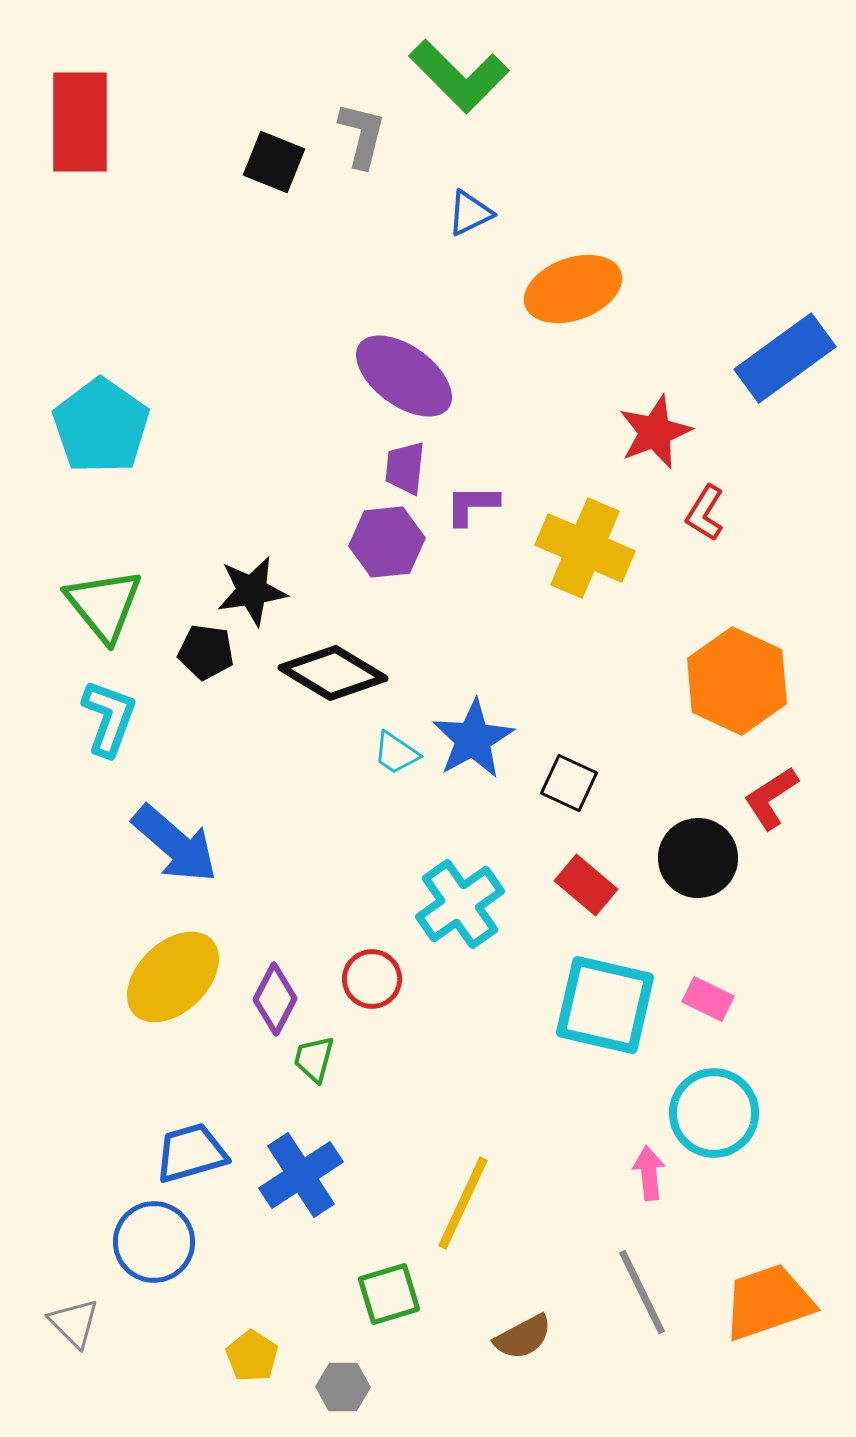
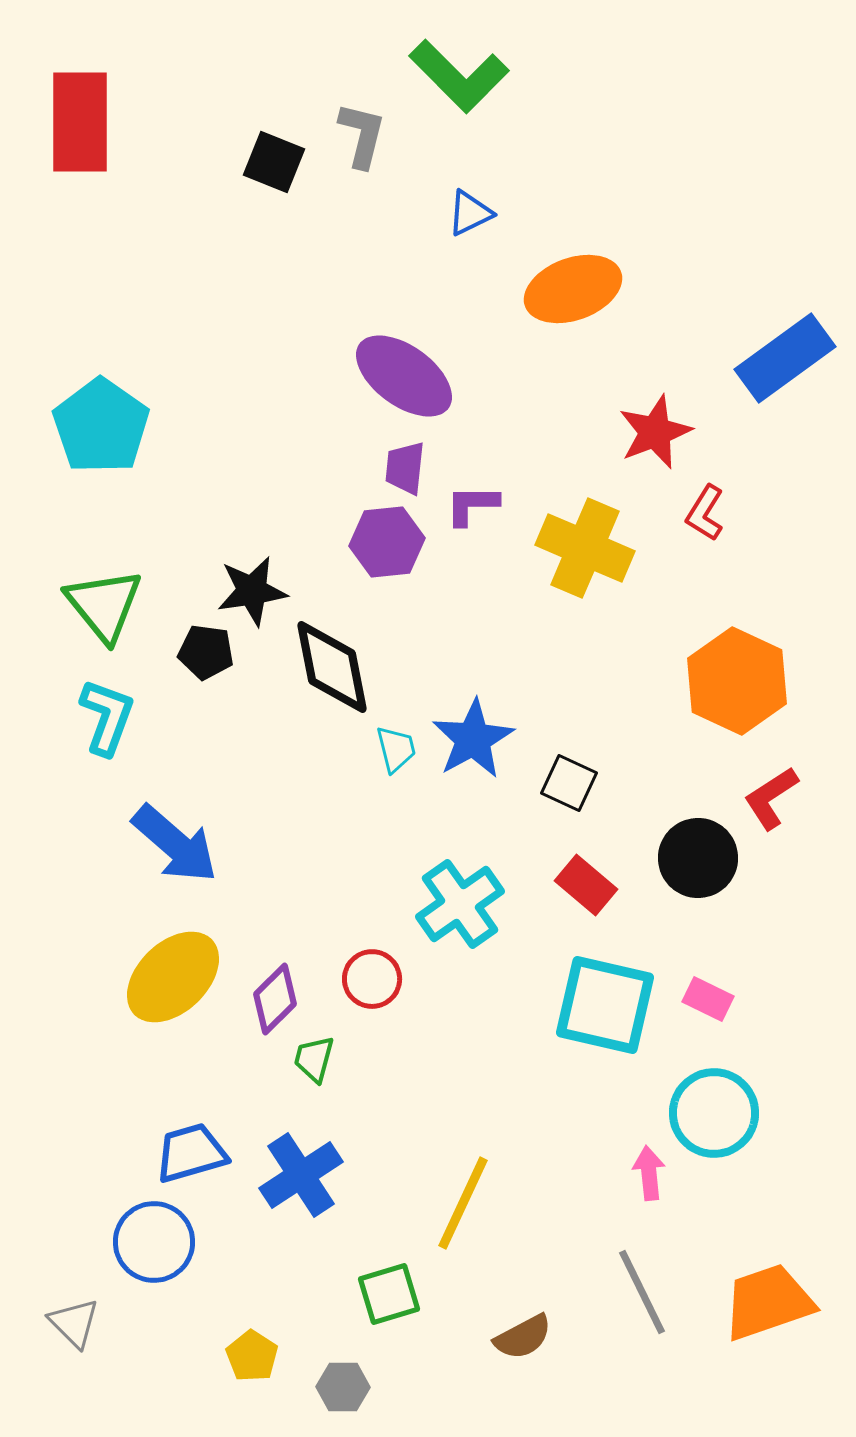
black diamond at (333, 673): moved 1 px left, 6 px up; rotated 48 degrees clockwise
cyan L-shape at (109, 718): moved 2 px left, 1 px up
cyan trapezoid at (396, 753): moved 4 px up; rotated 138 degrees counterclockwise
purple diamond at (275, 999): rotated 18 degrees clockwise
